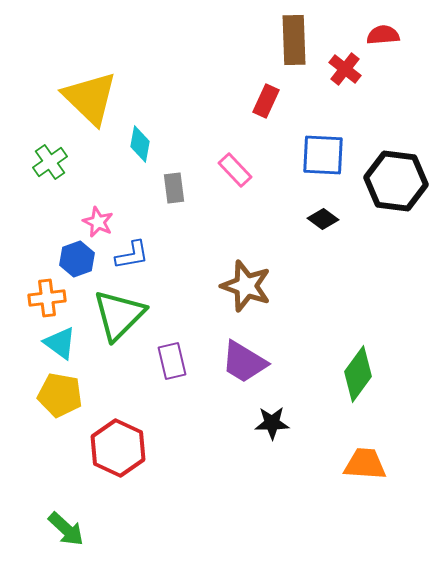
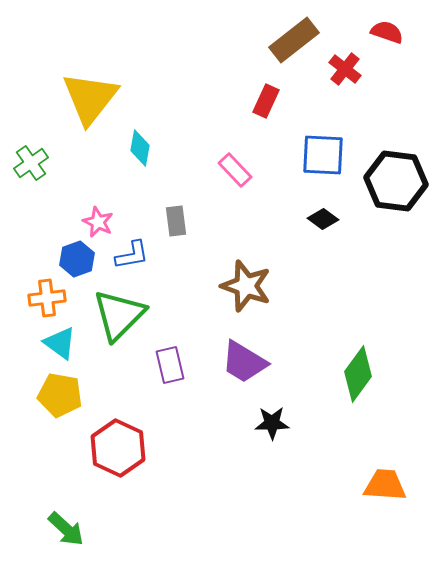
red semicircle: moved 4 px right, 3 px up; rotated 24 degrees clockwise
brown rectangle: rotated 54 degrees clockwise
yellow triangle: rotated 24 degrees clockwise
cyan diamond: moved 4 px down
green cross: moved 19 px left, 1 px down
gray rectangle: moved 2 px right, 33 px down
purple rectangle: moved 2 px left, 4 px down
orange trapezoid: moved 20 px right, 21 px down
